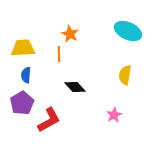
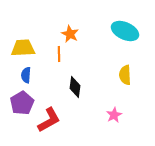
cyan ellipse: moved 3 px left
yellow semicircle: rotated 12 degrees counterclockwise
black diamond: rotated 50 degrees clockwise
